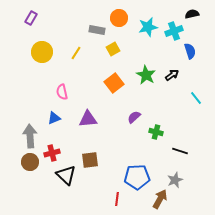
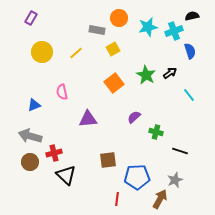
black semicircle: moved 2 px down
yellow line: rotated 16 degrees clockwise
black arrow: moved 2 px left, 2 px up
cyan line: moved 7 px left, 3 px up
blue triangle: moved 20 px left, 13 px up
gray arrow: rotated 70 degrees counterclockwise
red cross: moved 2 px right
brown square: moved 18 px right
